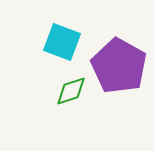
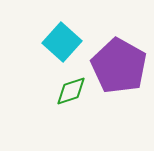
cyan square: rotated 21 degrees clockwise
